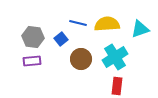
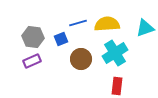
blue line: rotated 30 degrees counterclockwise
cyan triangle: moved 5 px right, 1 px up
blue square: rotated 16 degrees clockwise
cyan cross: moved 4 px up
purple rectangle: rotated 18 degrees counterclockwise
